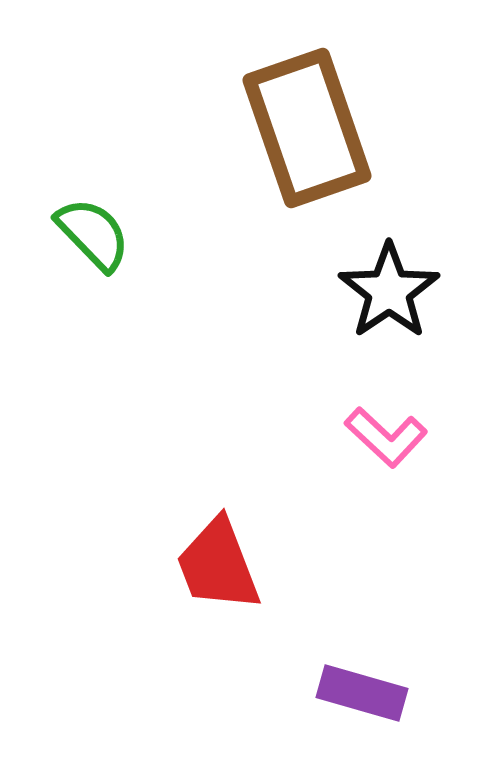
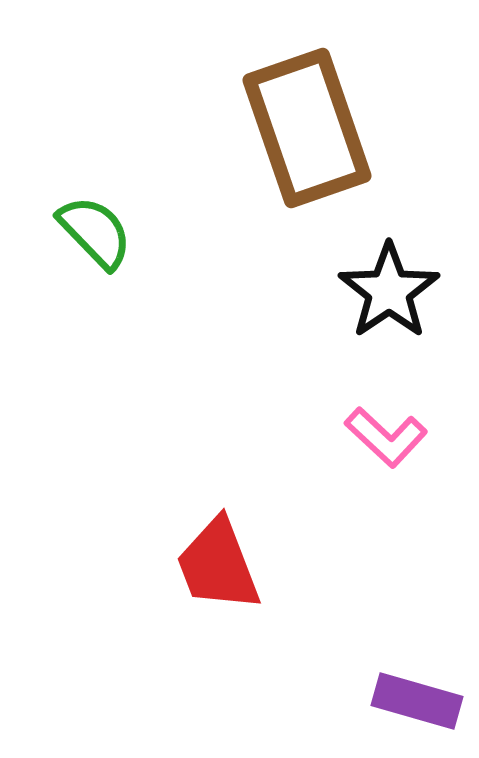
green semicircle: moved 2 px right, 2 px up
purple rectangle: moved 55 px right, 8 px down
